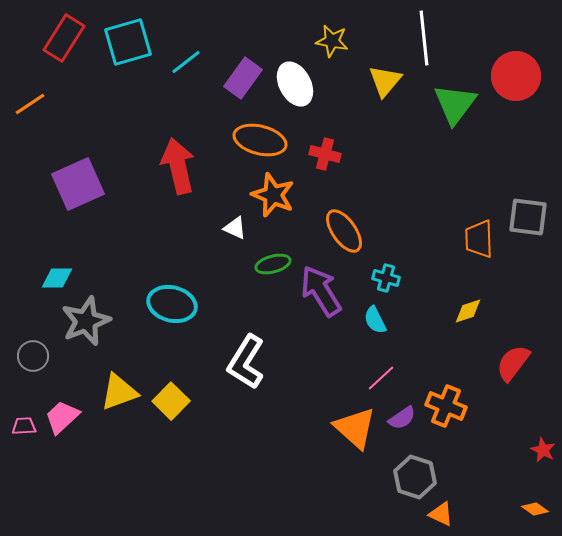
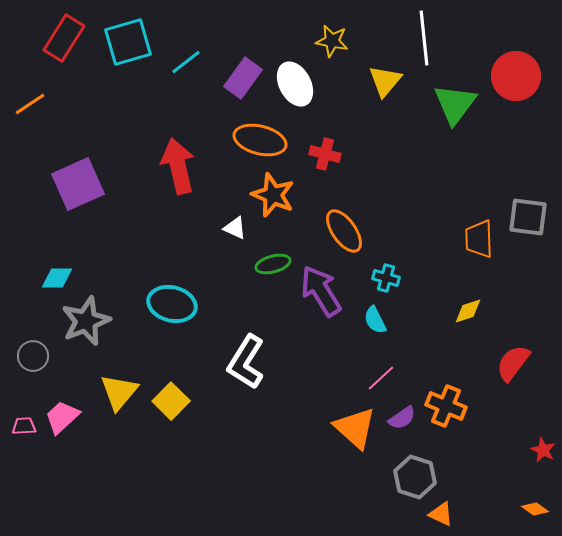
yellow triangle at (119, 392): rotated 30 degrees counterclockwise
